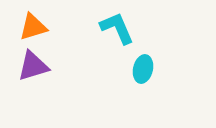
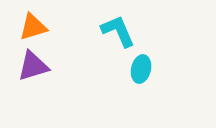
cyan L-shape: moved 1 px right, 3 px down
cyan ellipse: moved 2 px left
